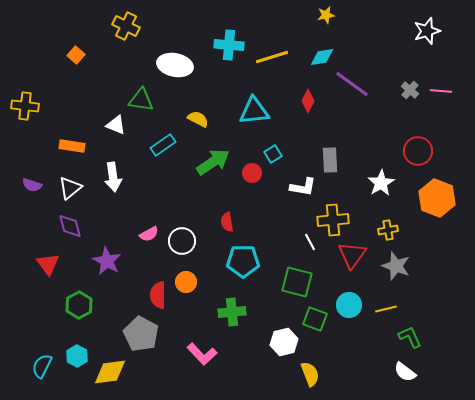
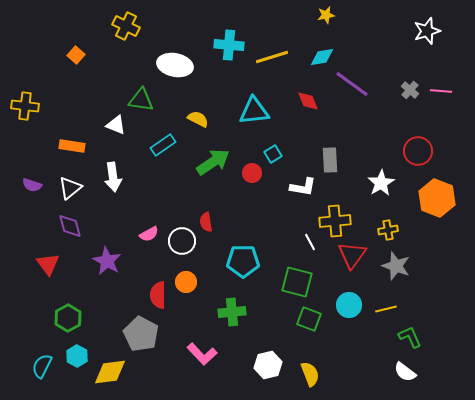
red diamond at (308, 101): rotated 50 degrees counterclockwise
yellow cross at (333, 220): moved 2 px right, 1 px down
red semicircle at (227, 222): moved 21 px left
green hexagon at (79, 305): moved 11 px left, 13 px down
green square at (315, 319): moved 6 px left
white hexagon at (284, 342): moved 16 px left, 23 px down
